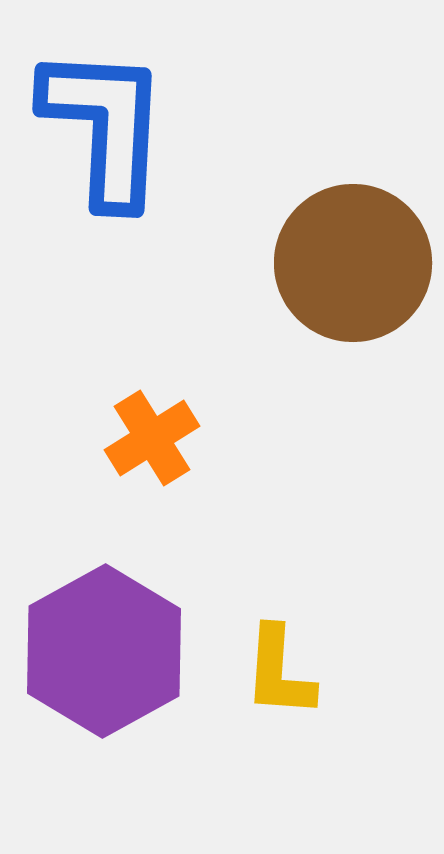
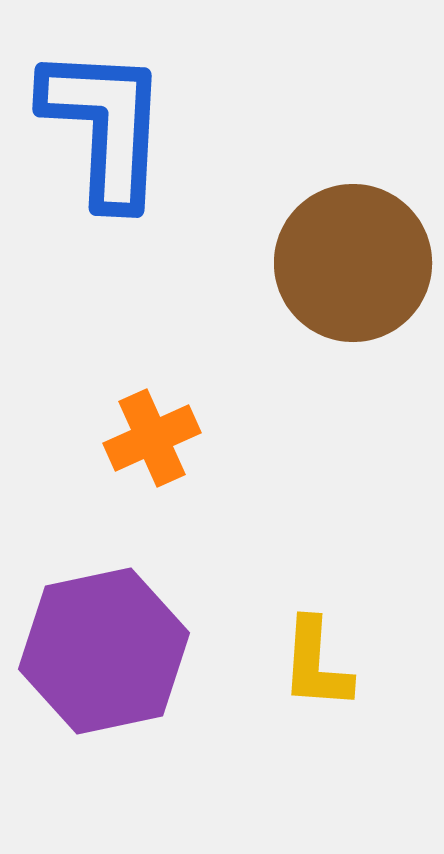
orange cross: rotated 8 degrees clockwise
purple hexagon: rotated 17 degrees clockwise
yellow L-shape: moved 37 px right, 8 px up
